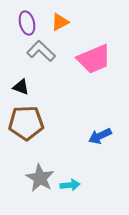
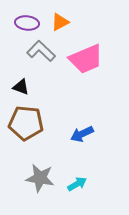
purple ellipse: rotated 70 degrees counterclockwise
pink trapezoid: moved 8 px left
brown pentagon: rotated 8 degrees clockwise
blue arrow: moved 18 px left, 2 px up
gray star: rotated 20 degrees counterclockwise
cyan arrow: moved 7 px right, 1 px up; rotated 24 degrees counterclockwise
